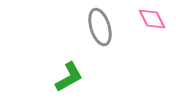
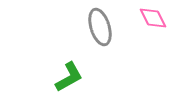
pink diamond: moved 1 px right, 1 px up
